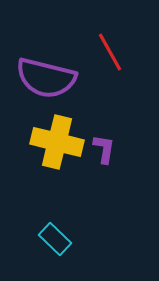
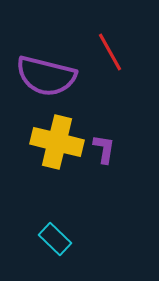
purple semicircle: moved 2 px up
